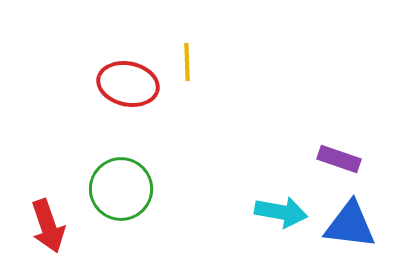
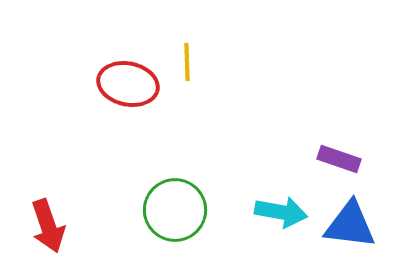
green circle: moved 54 px right, 21 px down
